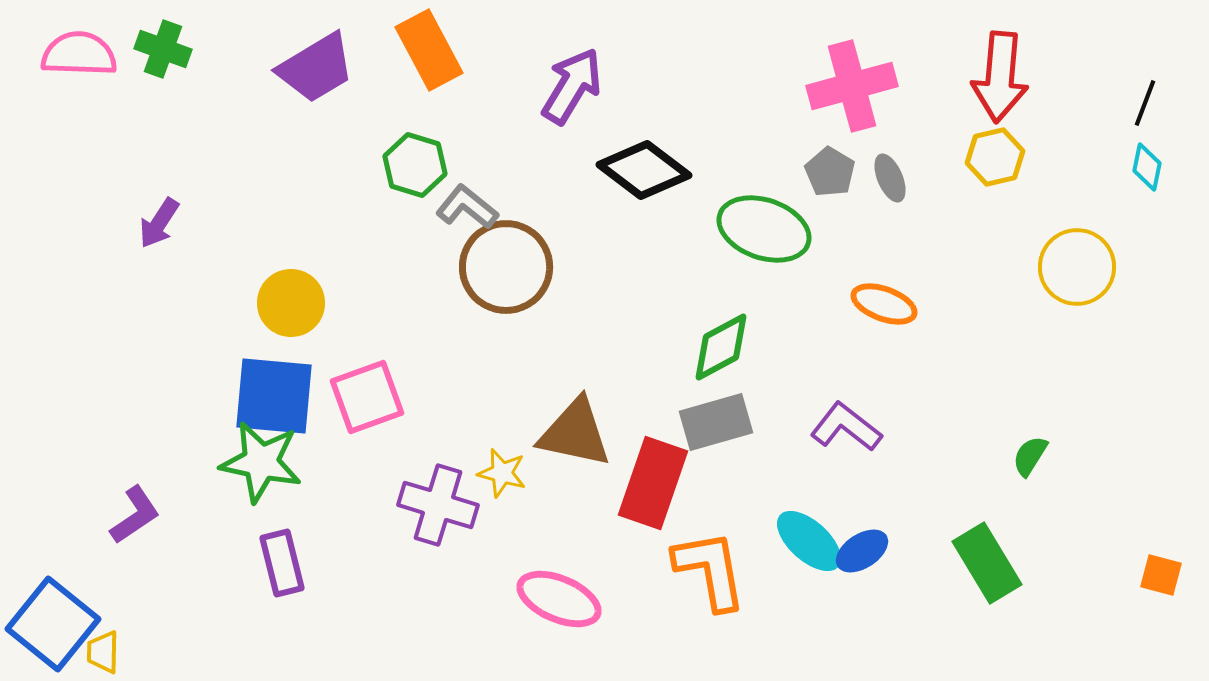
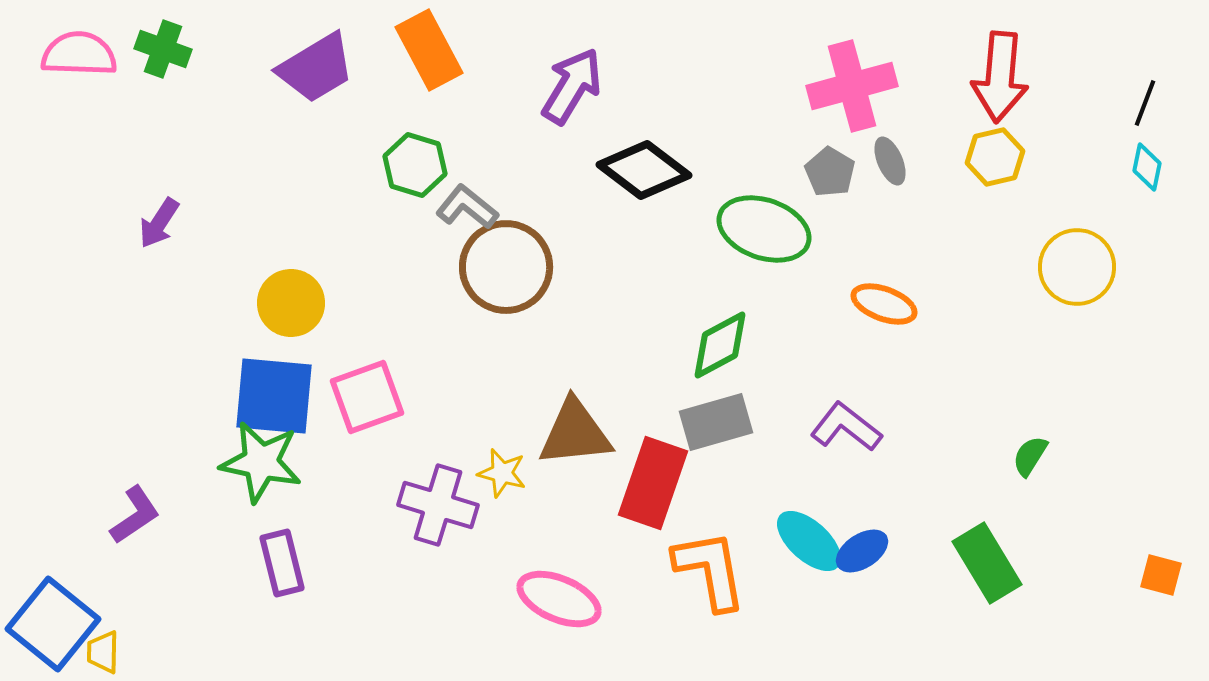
gray ellipse at (890, 178): moved 17 px up
green diamond at (721, 347): moved 1 px left, 2 px up
brown triangle at (575, 433): rotated 18 degrees counterclockwise
